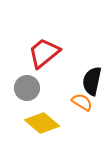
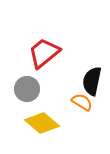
gray circle: moved 1 px down
